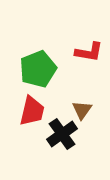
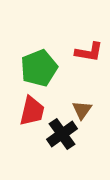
green pentagon: moved 1 px right, 1 px up
